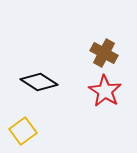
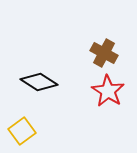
red star: moved 3 px right
yellow square: moved 1 px left
